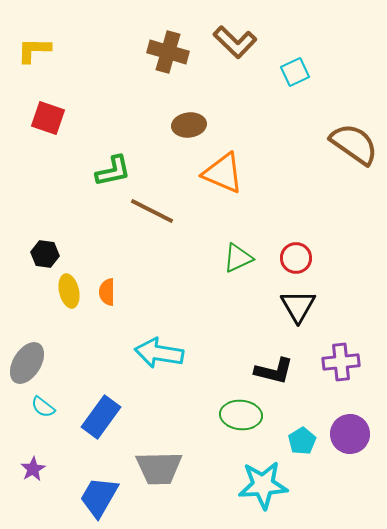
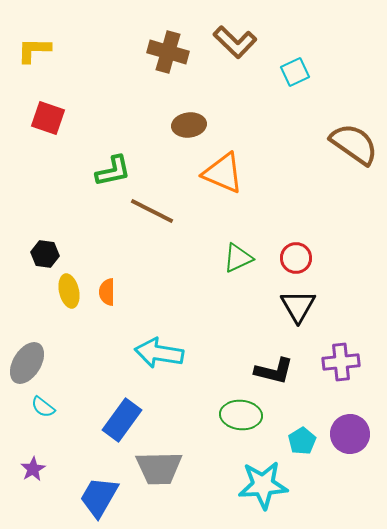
blue rectangle: moved 21 px right, 3 px down
